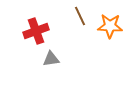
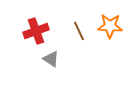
brown line: moved 1 px left, 15 px down
gray triangle: rotated 42 degrees clockwise
